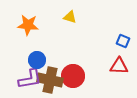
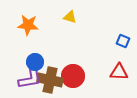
blue circle: moved 2 px left, 2 px down
red triangle: moved 6 px down
